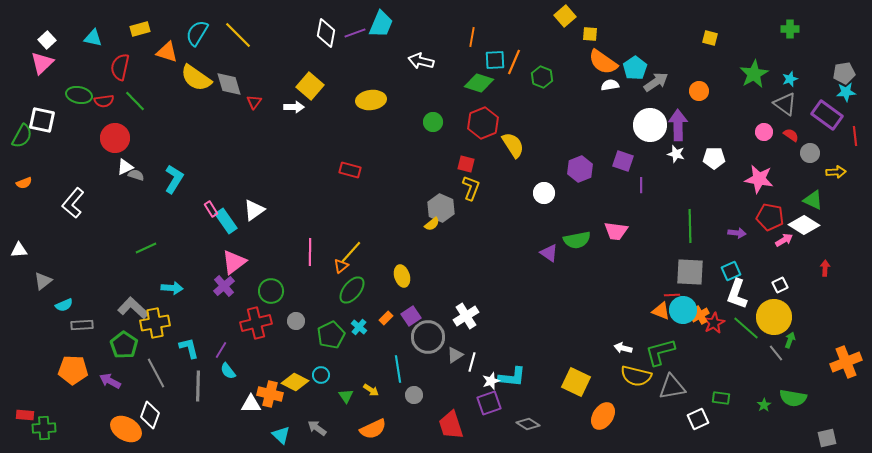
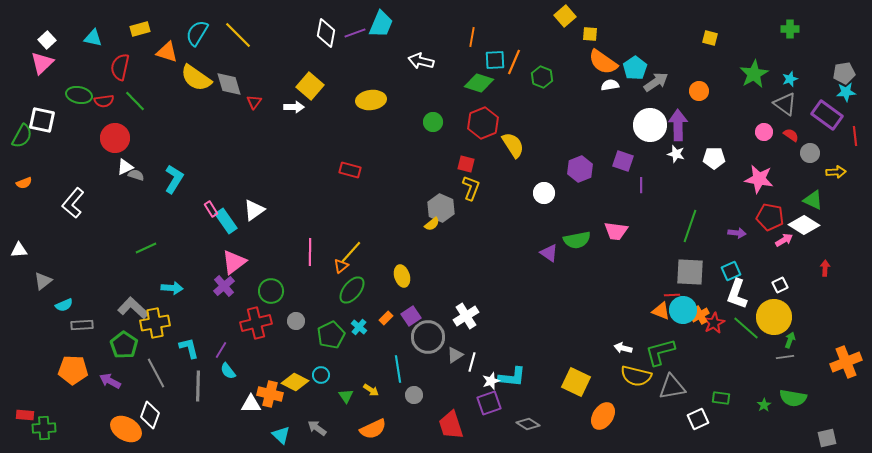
green line at (690, 226): rotated 20 degrees clockwise
gray line at (776, 353): moved 9 px right, 4 px down; rotated 60 degrees counterclockwise
